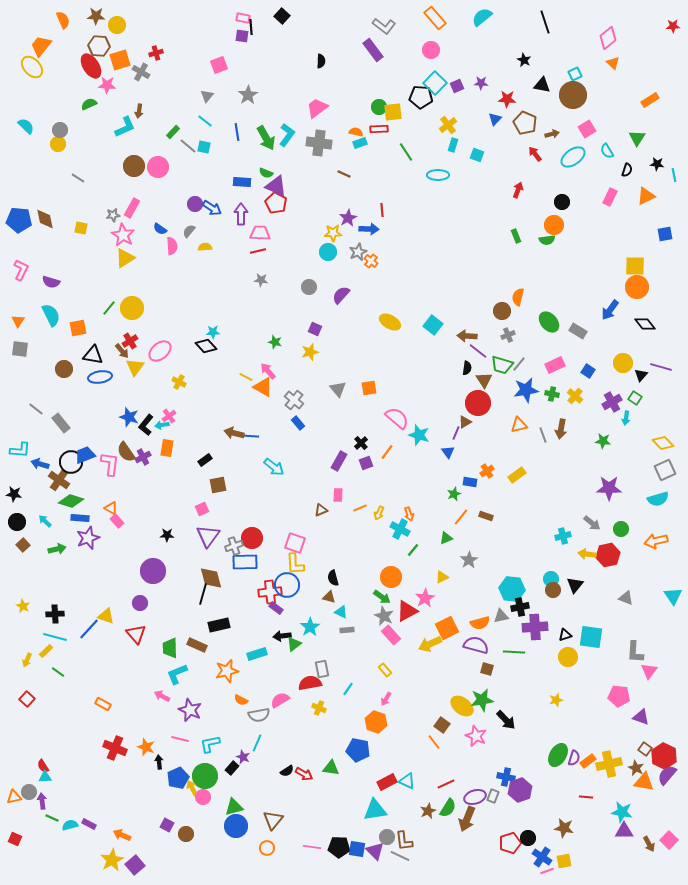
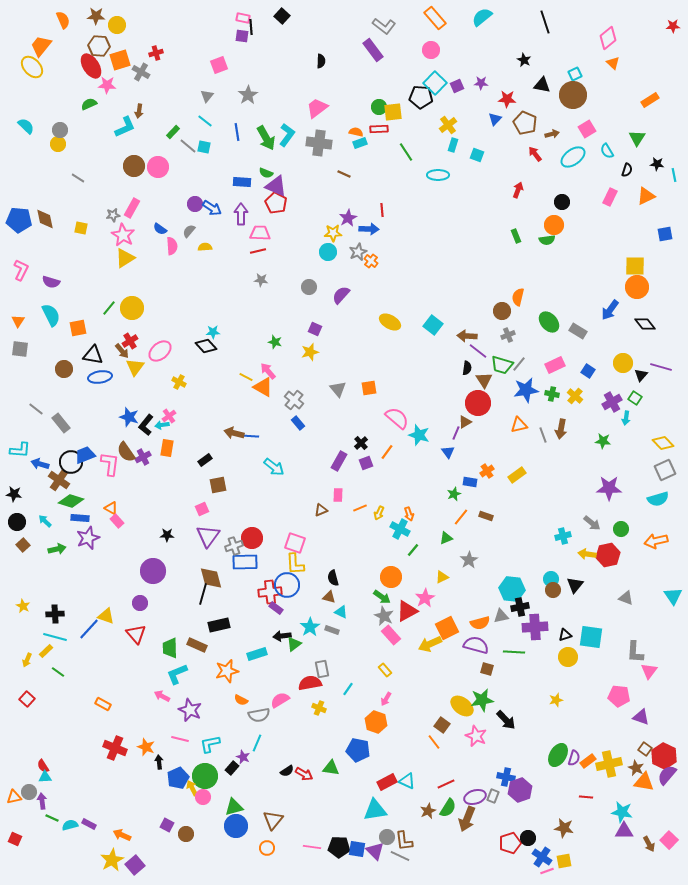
gray rectangle at (347, 630): moved 15 px left; rotated 24 degrees clockwise
